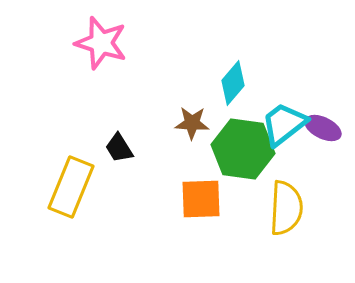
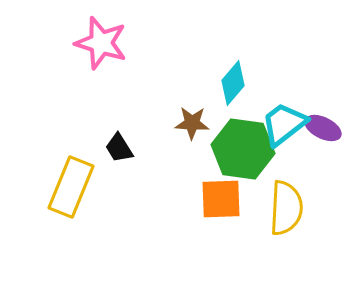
orange square: moved 20 px right
